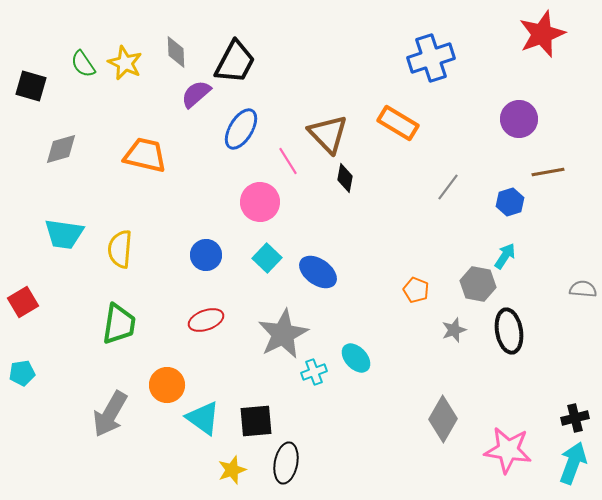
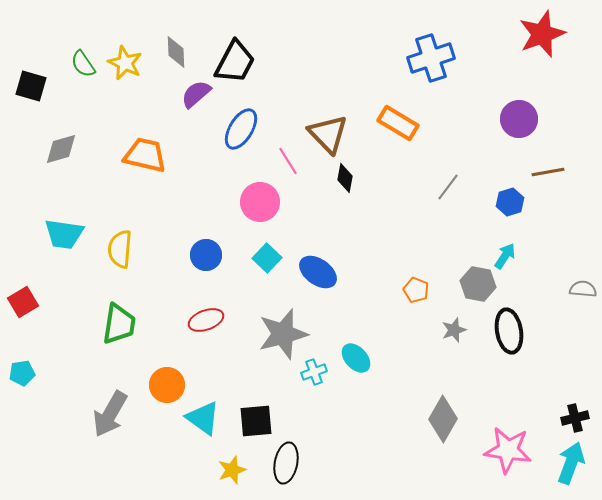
gray star at (283, 334): rotated 12 degrees clockwise
cyan arrow at (573, 463): moved 2 px left
